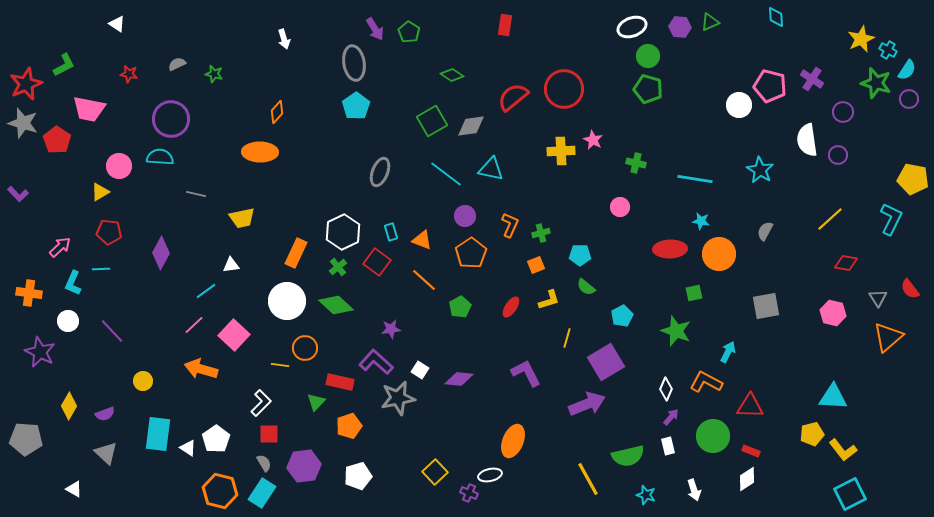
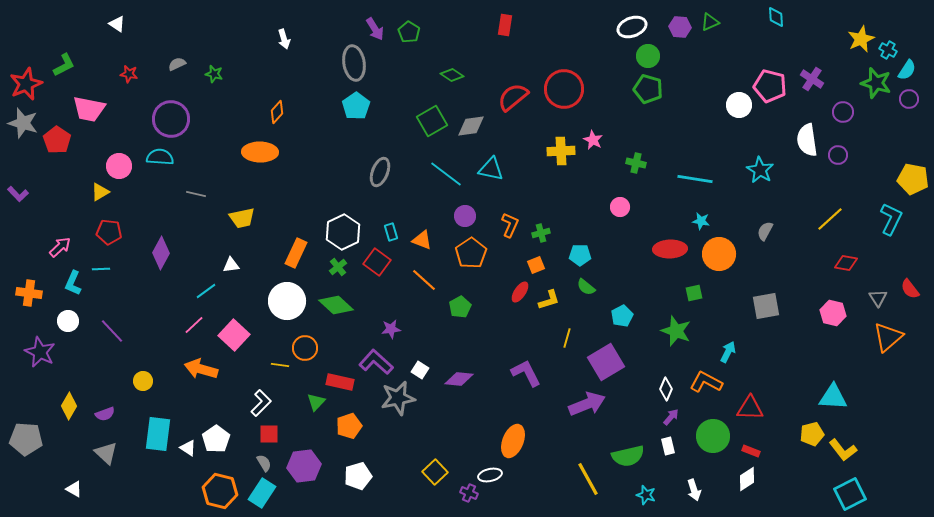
red ellipse at (511, 307): moved 9 px right, 15 px up
red triangle at (750, 406): moved 2 px down
